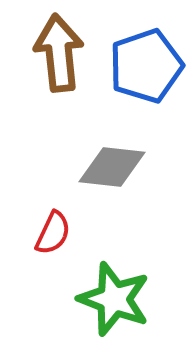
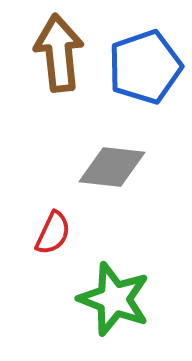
blue pentagon: moved 1 px left, 1 px down
